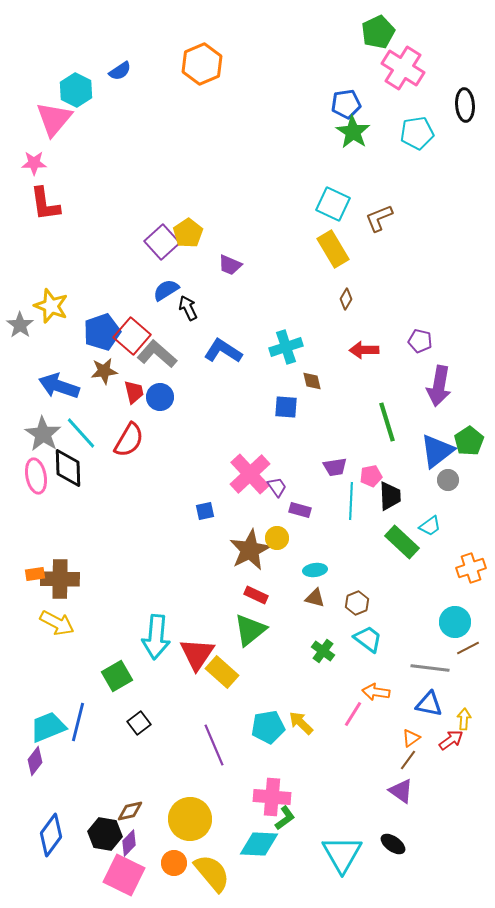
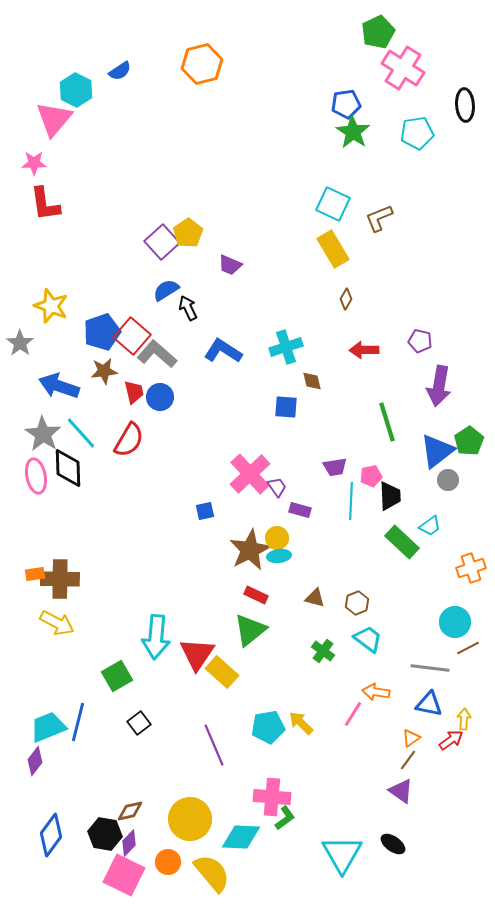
orange hexagon at (202, 64): rotated 9 degrees clockwise
gray star at (20, 325): moved 18 px down
cyan ellipse at (315, 570): moved 36 px left, 14 px up
cyan diamond at (259, 844): moved 18 px left, 7 px up
orange circle at (174, 863): moved 6 px left, 1 px up
